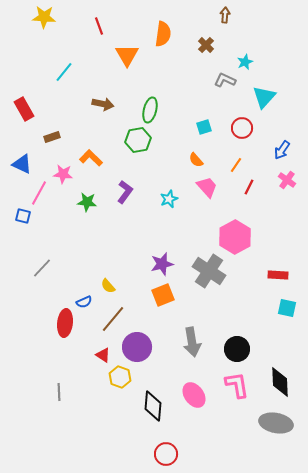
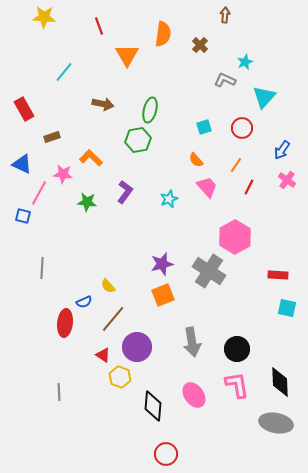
brown cross at (206, 45): moved 6 px left
gray line at (42, 268): rotated 40 degrees counterclockwise
